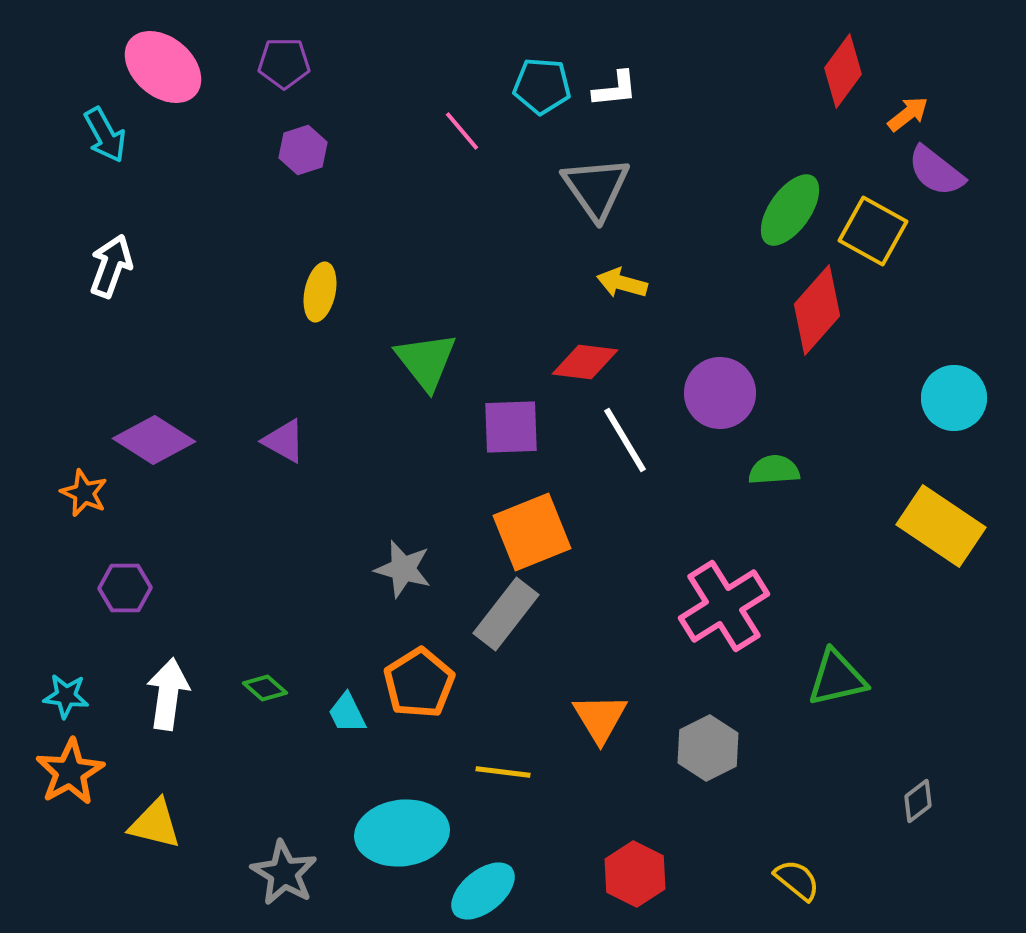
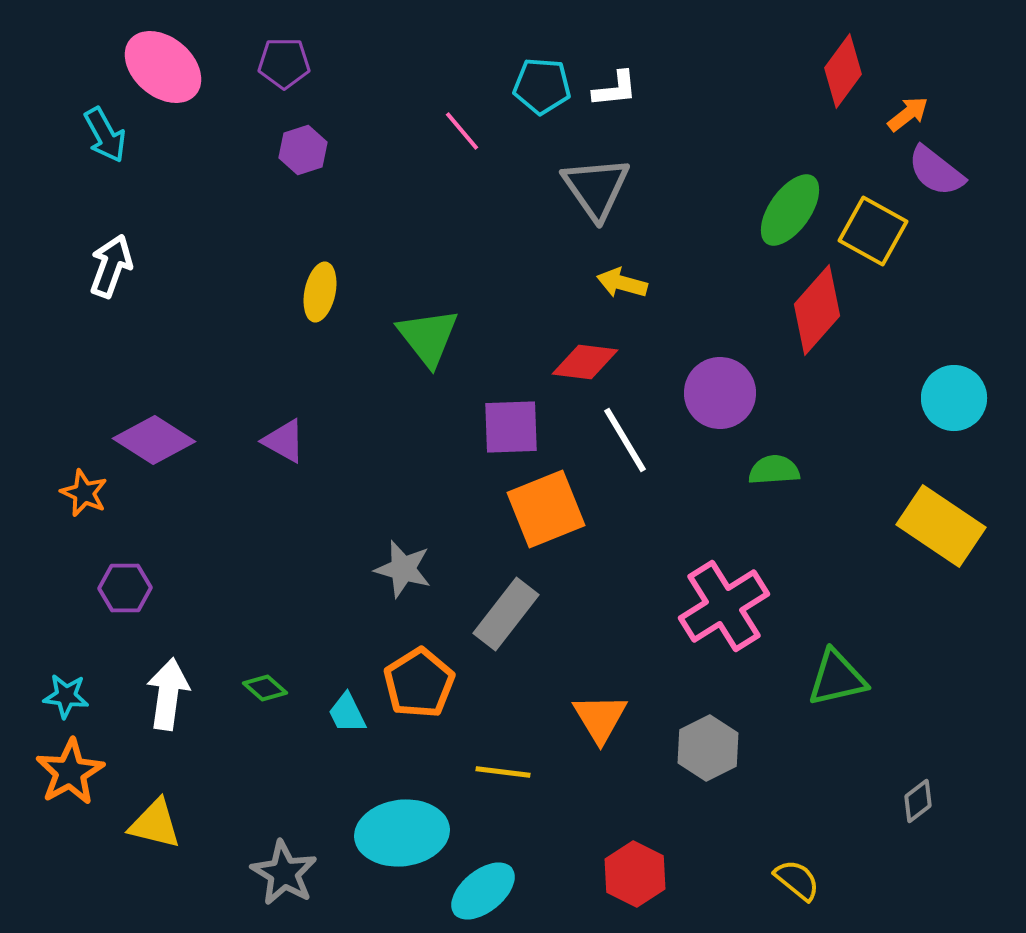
green triangle at (426, 361): moved 2 px right, 24 px up
orange square at (532, 532): moved 14 px right, 23 px up
